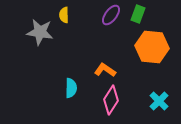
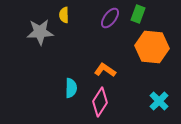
purple ellipse: moved 1 px left, 3 px down
gray star: rotated 12 degrees counterclockwise
pink diamond: moved 11 px left, 2 px down
